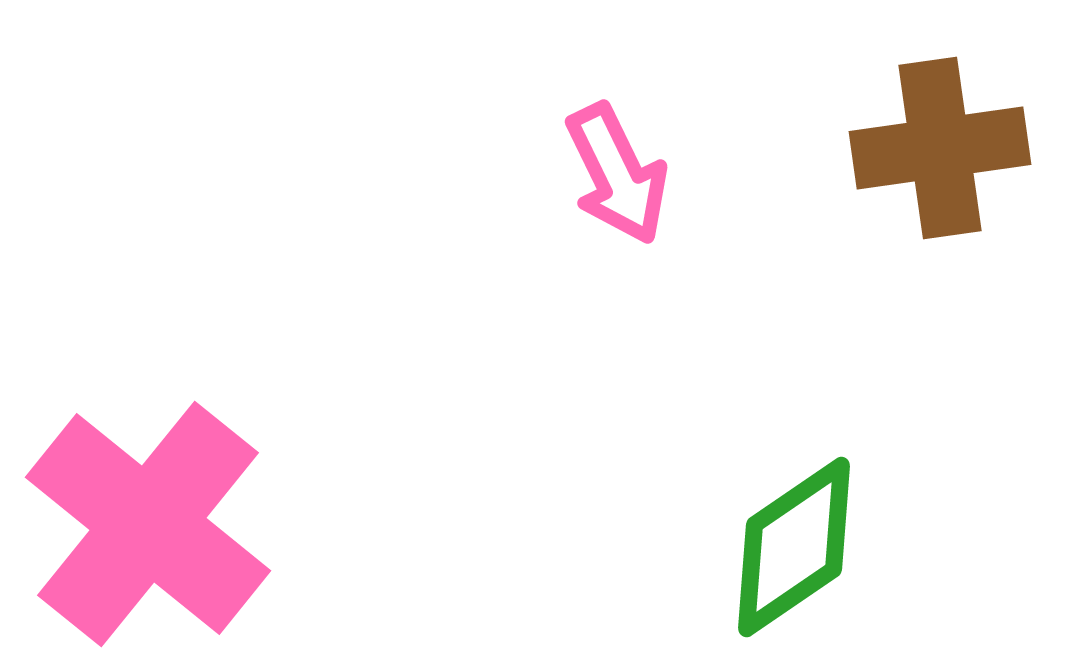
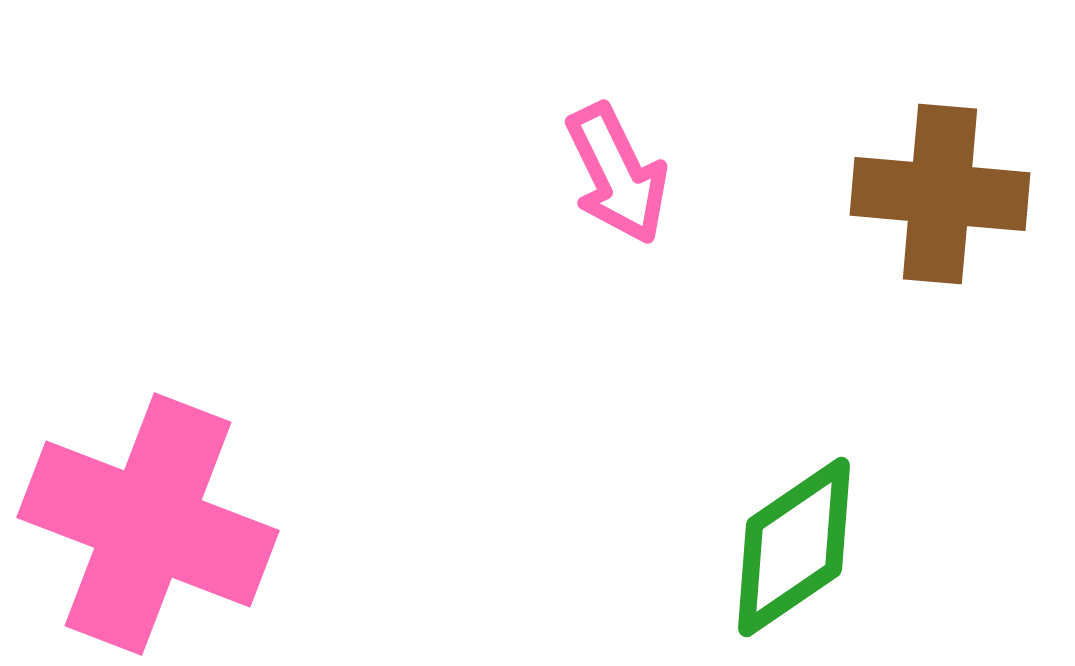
brown cross: moved 46 px down; rotated 13 degrees clockwise
pink cross: rotated 18 degrees counterclockwise
